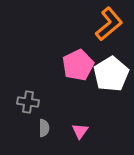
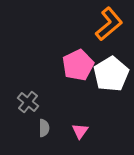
gray cross: rotated 30 degrees clockwise
